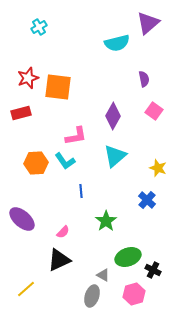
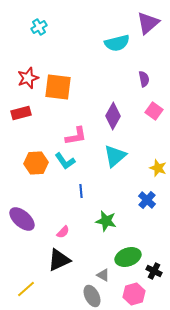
green star: rotated 25 degrees counterclockwise
black cross: moved 1 px right, 1 px down
gray ellipse: rotated 45 degrees counterclockwise
